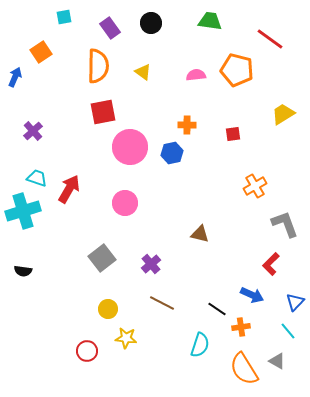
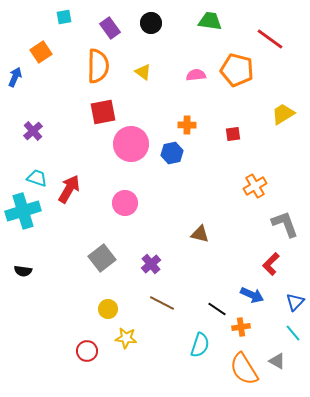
pink circle at (130, 147): moved 1 px right, 3 px up
cyan line at (288, 331): moved 5 px right, 2 px down
